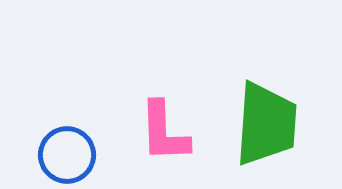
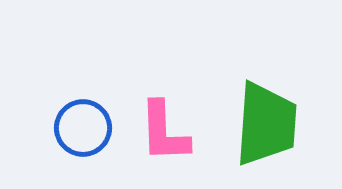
blue circle: moved 16 px right, 27 px up
